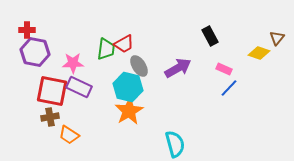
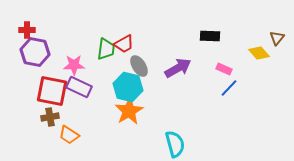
black rectangle: rotated 60 degrees counterclockwise
yellow diamond: rotated 30 degrees clockwise
pink star: moved 1 px right, 2 px down
